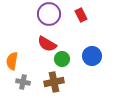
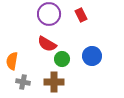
brown cross: rotated 12 degrees clockwise
